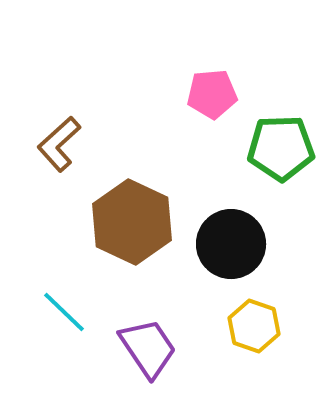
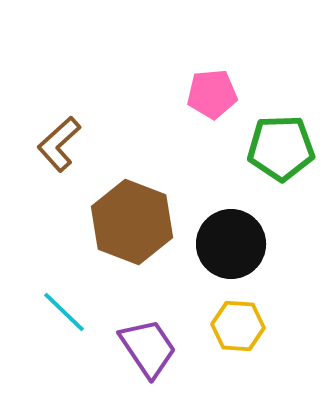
brown hexagon: rotated 4 degrees counterclockwise
yellow hexagon: moved 16 px left; rotated 15 degrees counterclockwise
